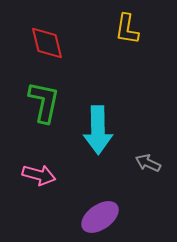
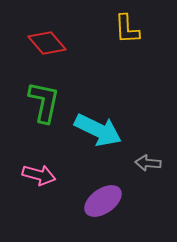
yellow L-shape: rotated 12 degrees counterclockwise
red diamond: rotated 27 degrees counterclockwise
cyan arrow: rotated 63 degrees counterclockwise
gray arrow: rotated 20 degrees counterclockwise
purple ellipse: moved 3 px right, 16 px up
